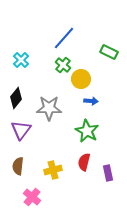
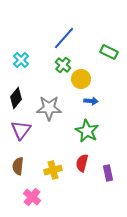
red semicircle: moved 2 px left, 1 px down
